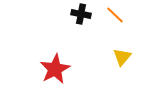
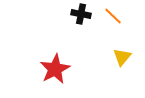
orange line: moved 2 px left, 1 px down
